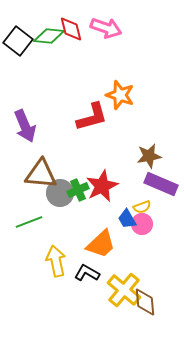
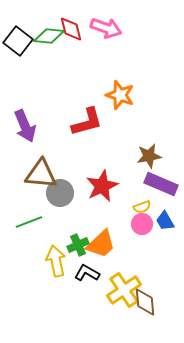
red L-shape: moved 5 px left, 5 px down
green cross: moved 55 px down
blue trapezoid: moved 38 px right, 2 px down
yellow cross: rotated 16 degrees clockwise
